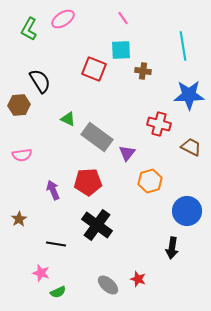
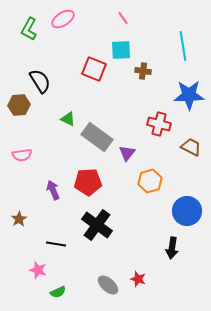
pink star: moved 3 px left, 3 px up
